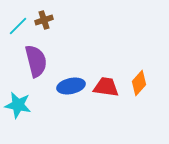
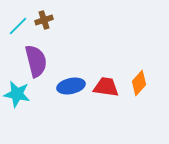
cyan star: moved 1 px left, 11 px up
